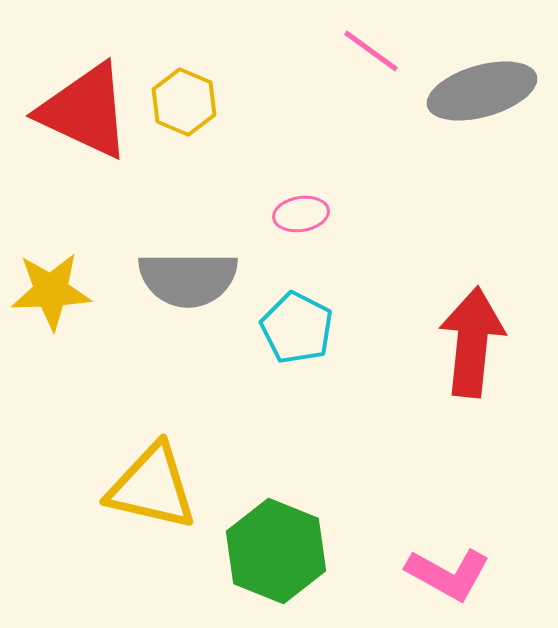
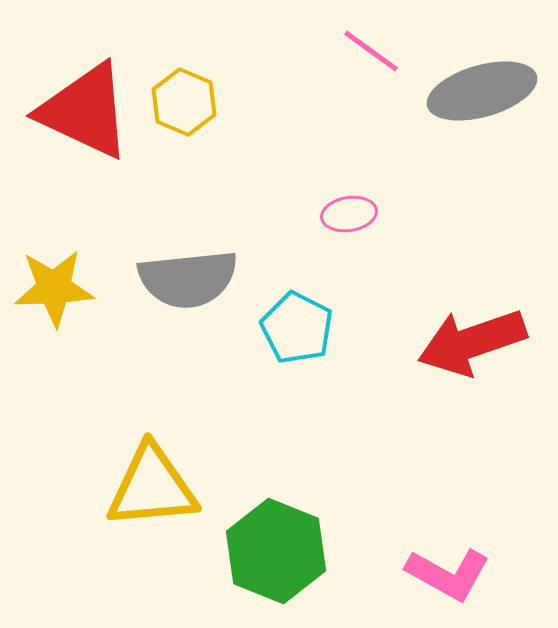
pink ellipse: moved 48 px right
gray semicircle: rotated 6 degrees counterclockwise
yellow star: moved 3 px right, 3 px up
red arrow: rotated 115 degrees counterclockwise
yellow triangle: rotated 18 degrees counterclockwise
